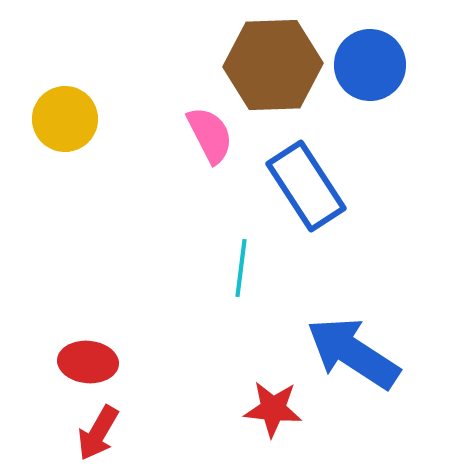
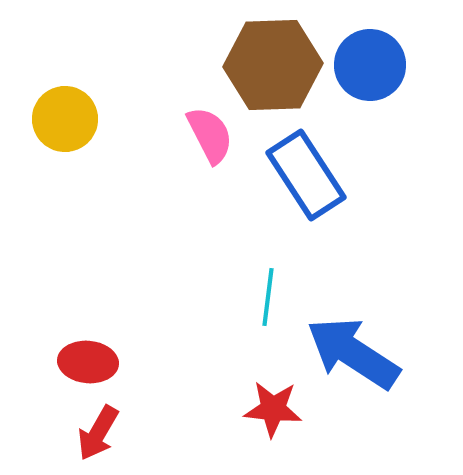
blue rectangle: moved 11 px up
cyan line: moved 27 px right, 29 px down
